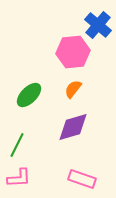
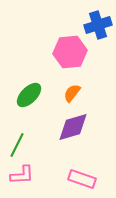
blue cross: rotated 32 degrees clockwise
pink hexagon: moved 3 px left
orange semicircle: moved 1 px left, 4 px down
pink L-shape: moved 3 px right, 3 px up
